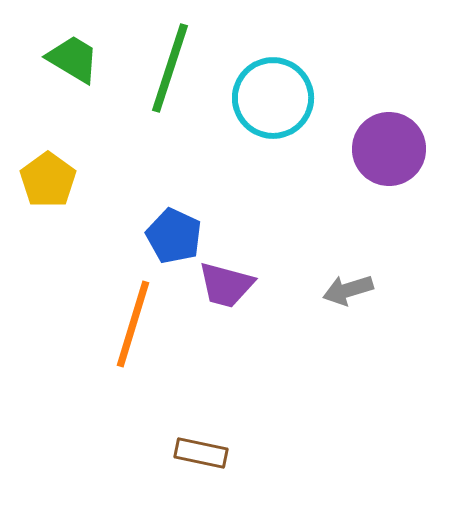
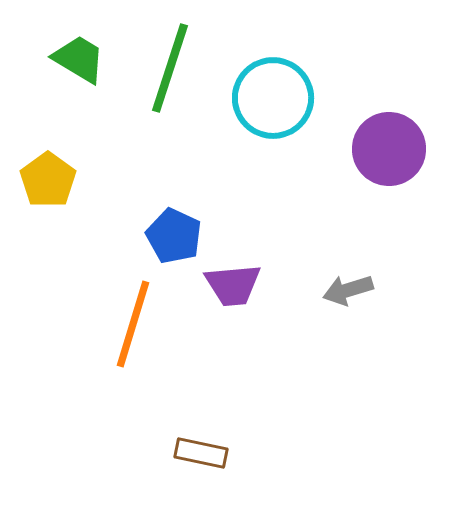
green trapezoid: moved 6 px right
purple trapezoid: moved 7 px right; rotated 20 degrees counterclockwise
